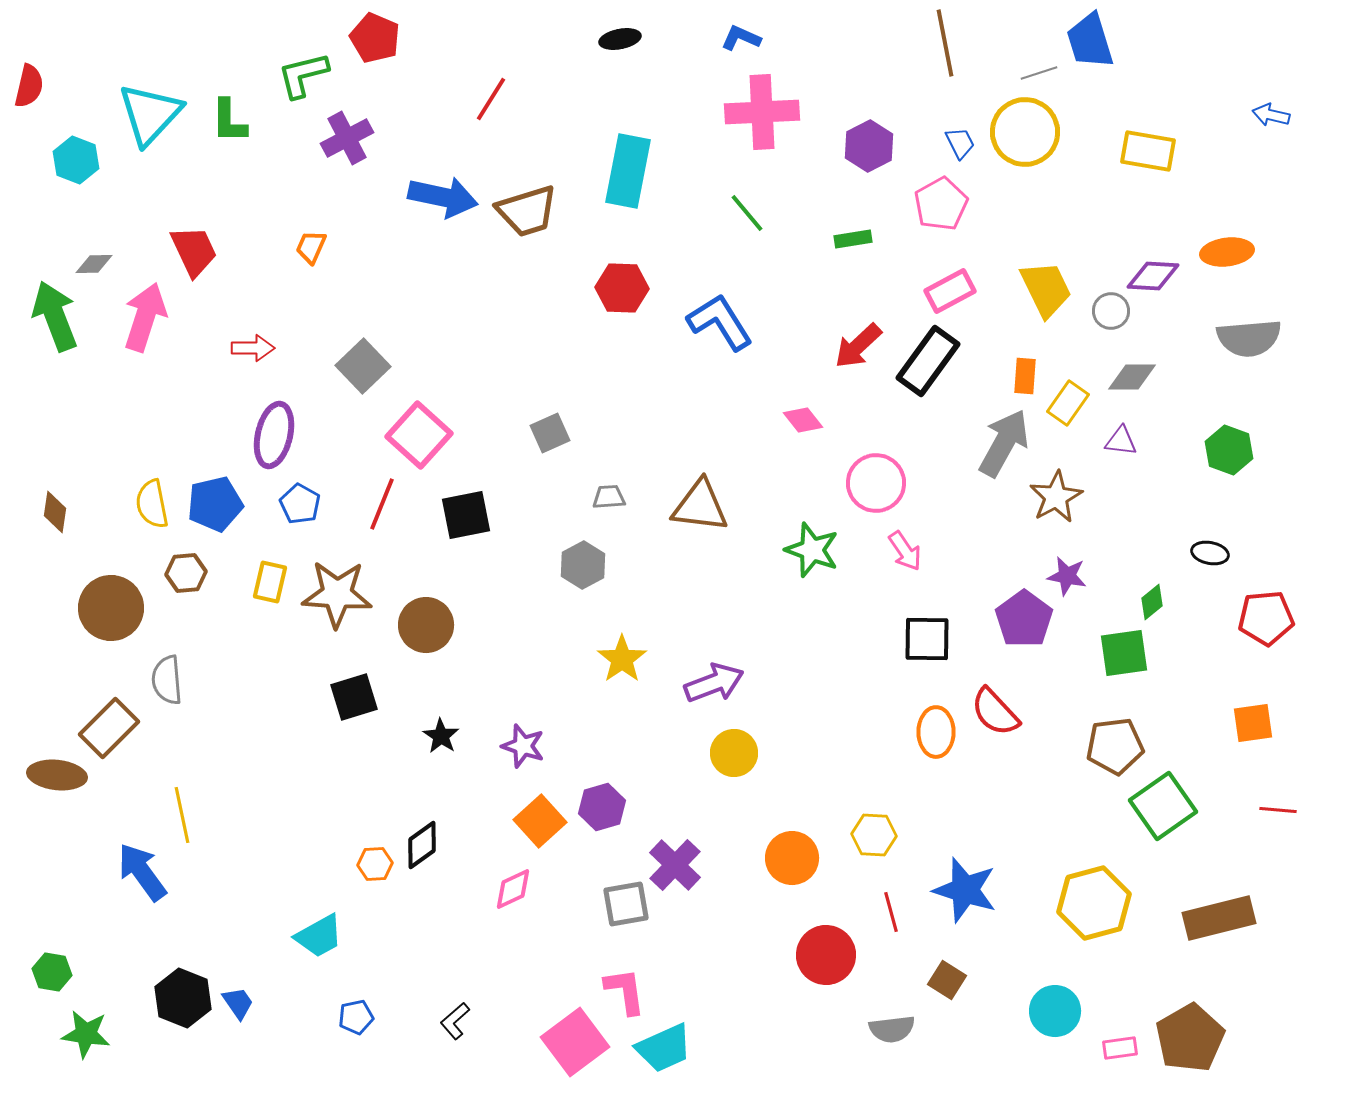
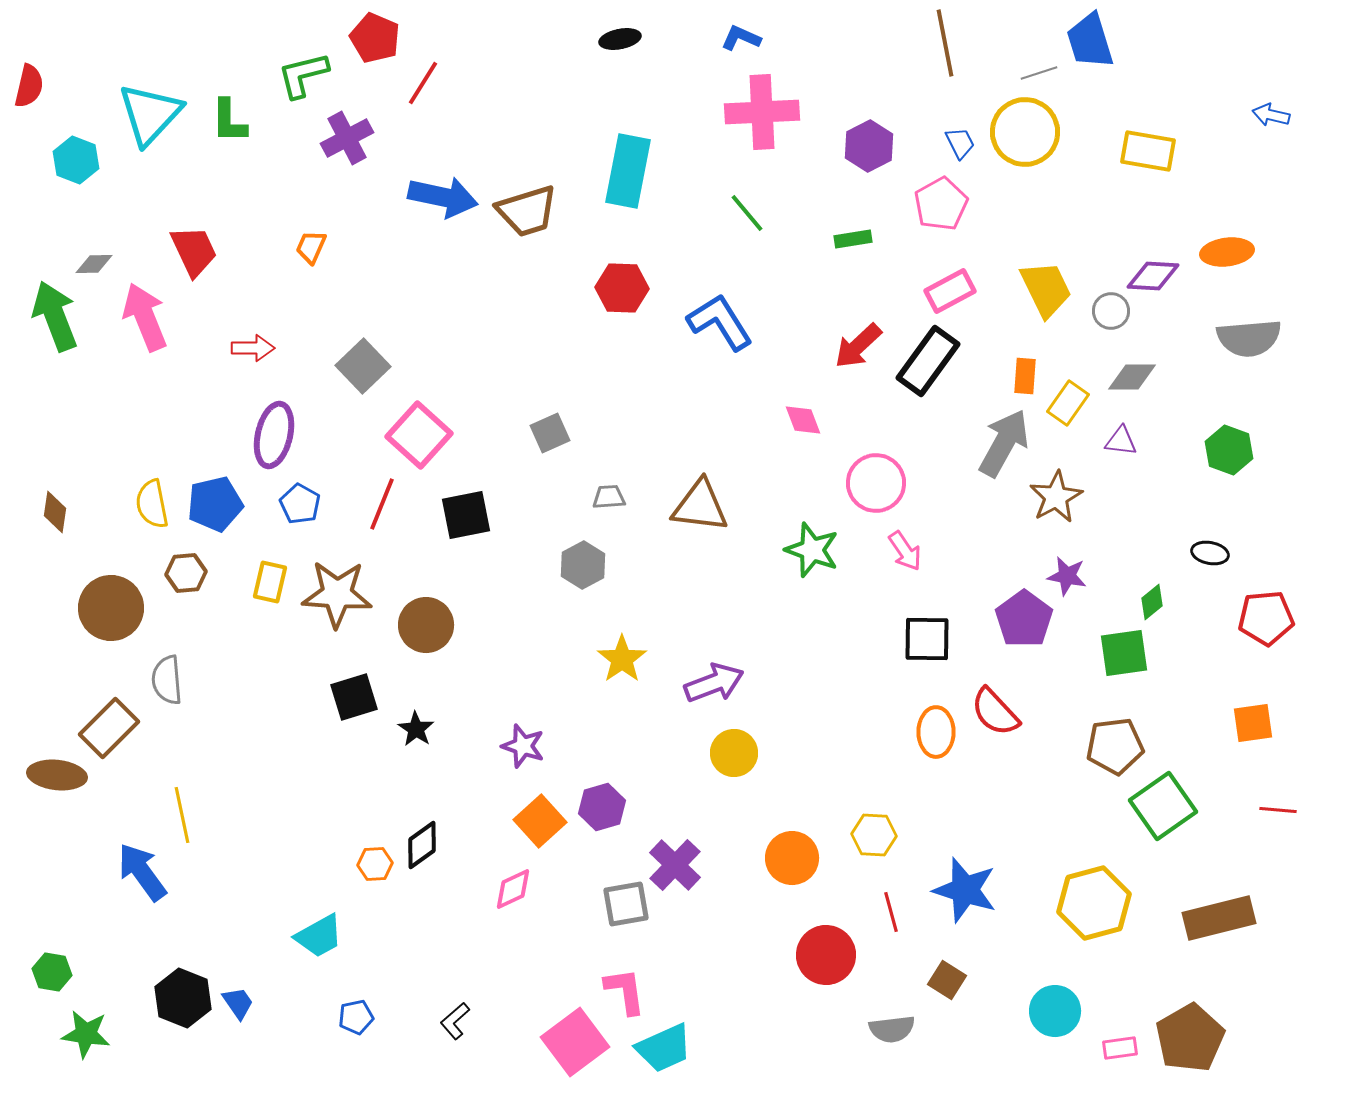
red line at (491, 99): moved 68 px left, 16 px up
pink arrow at (145, 317): rotated 40 degrees counterclockwise
pink diamond at (803, 420): rotated 18 degrees clockwise
black star at (441, 736): moved 25 px left, 7 px up
